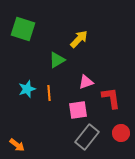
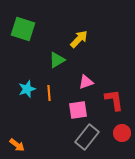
red L-shape: moved 3 px right, 2 px down
red circle: moved 1 px right
